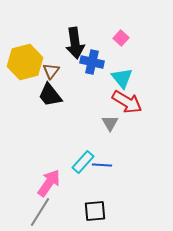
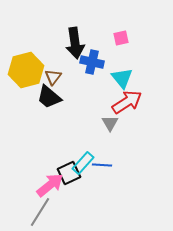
pink square: rotated 35 degrees clockwise
yellow hexagon: moved 1 px right, 8 px down
brown triangle: moved 2 px right, 6 px down
black trapezoid: moved 1 px left, 2 px down; rotated 12 degrees counterclockwise
red arrow: rotated 64 degrees counterclockwise
cyan rectangle: moved 1 px down
pink arrow: moved 1 px right, 2 px down; rotated 16 degrees clockwise
black square: moved 26 px left, 38 px up; rotated 20 degrees counterclockwise
